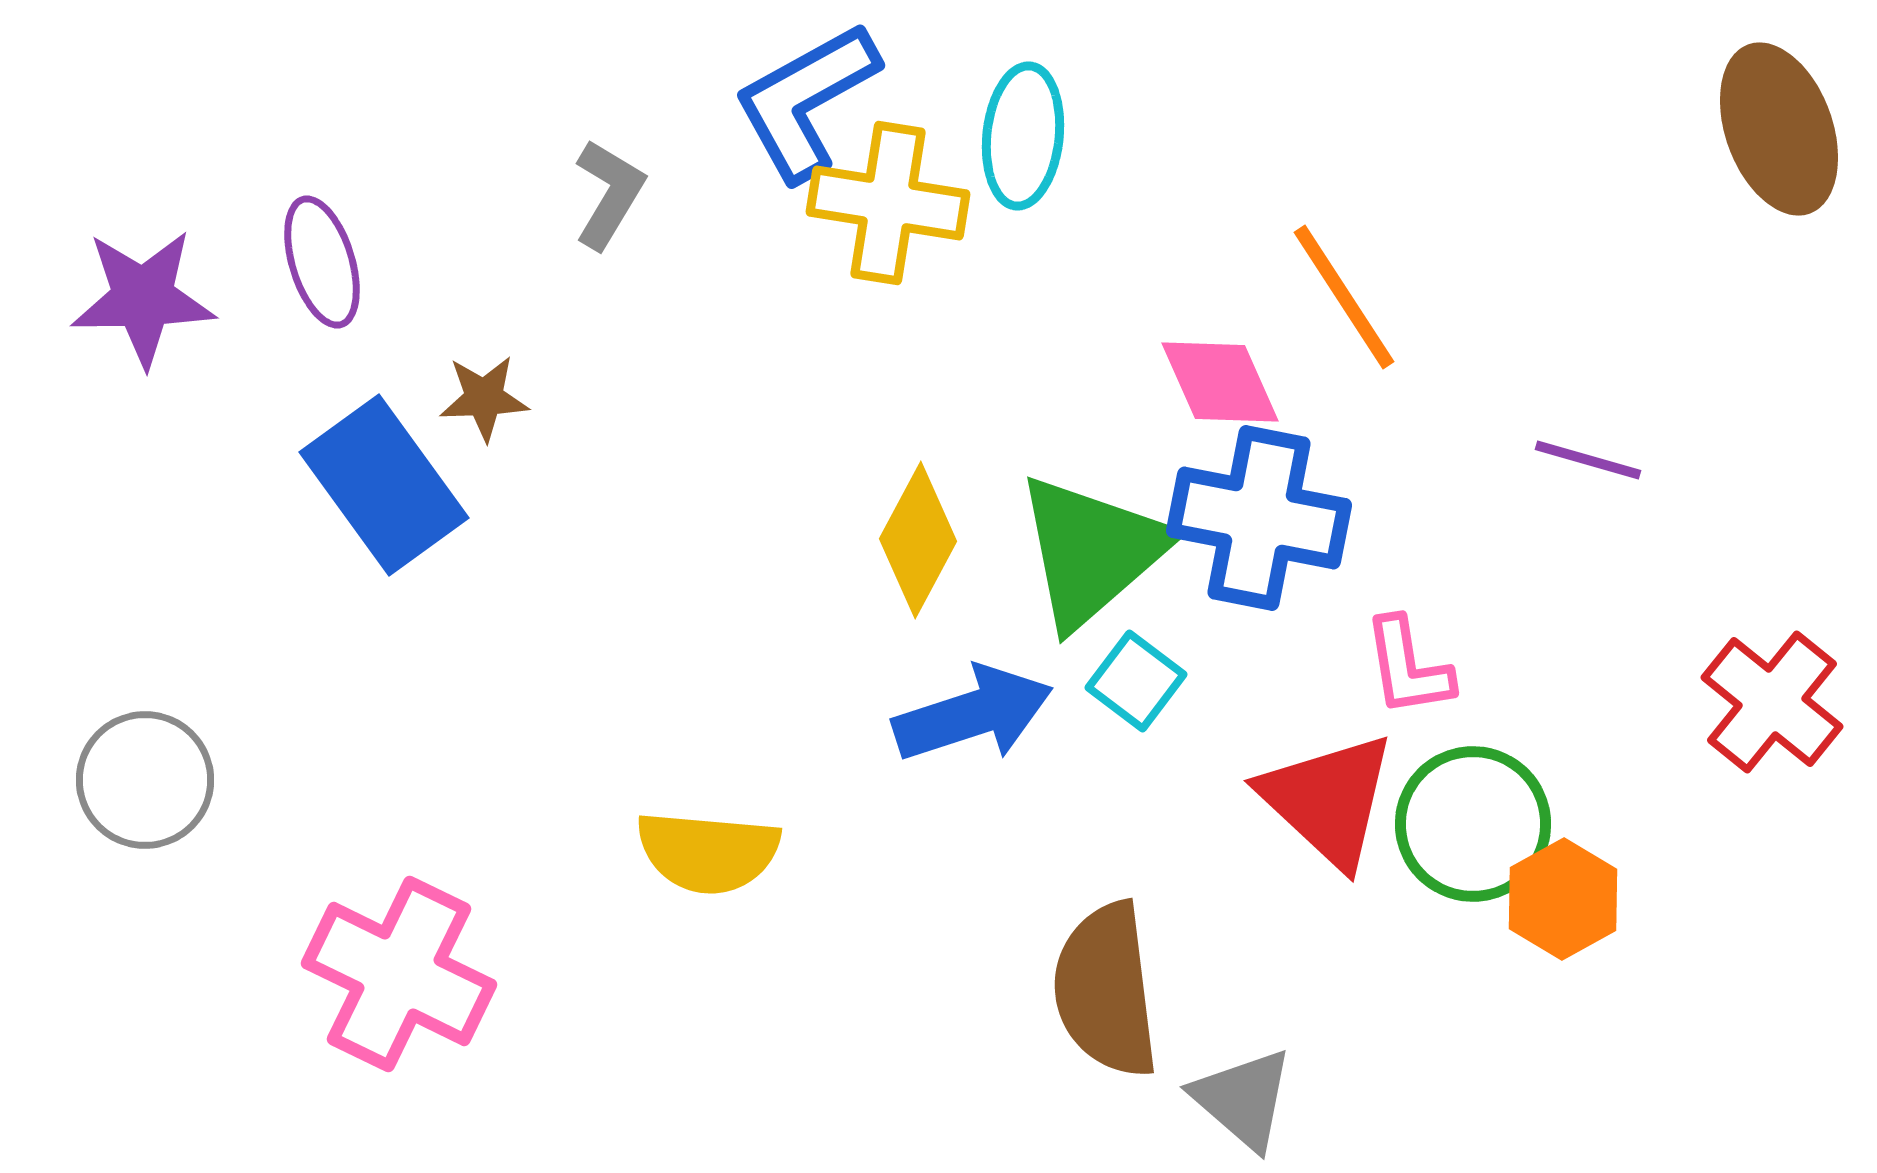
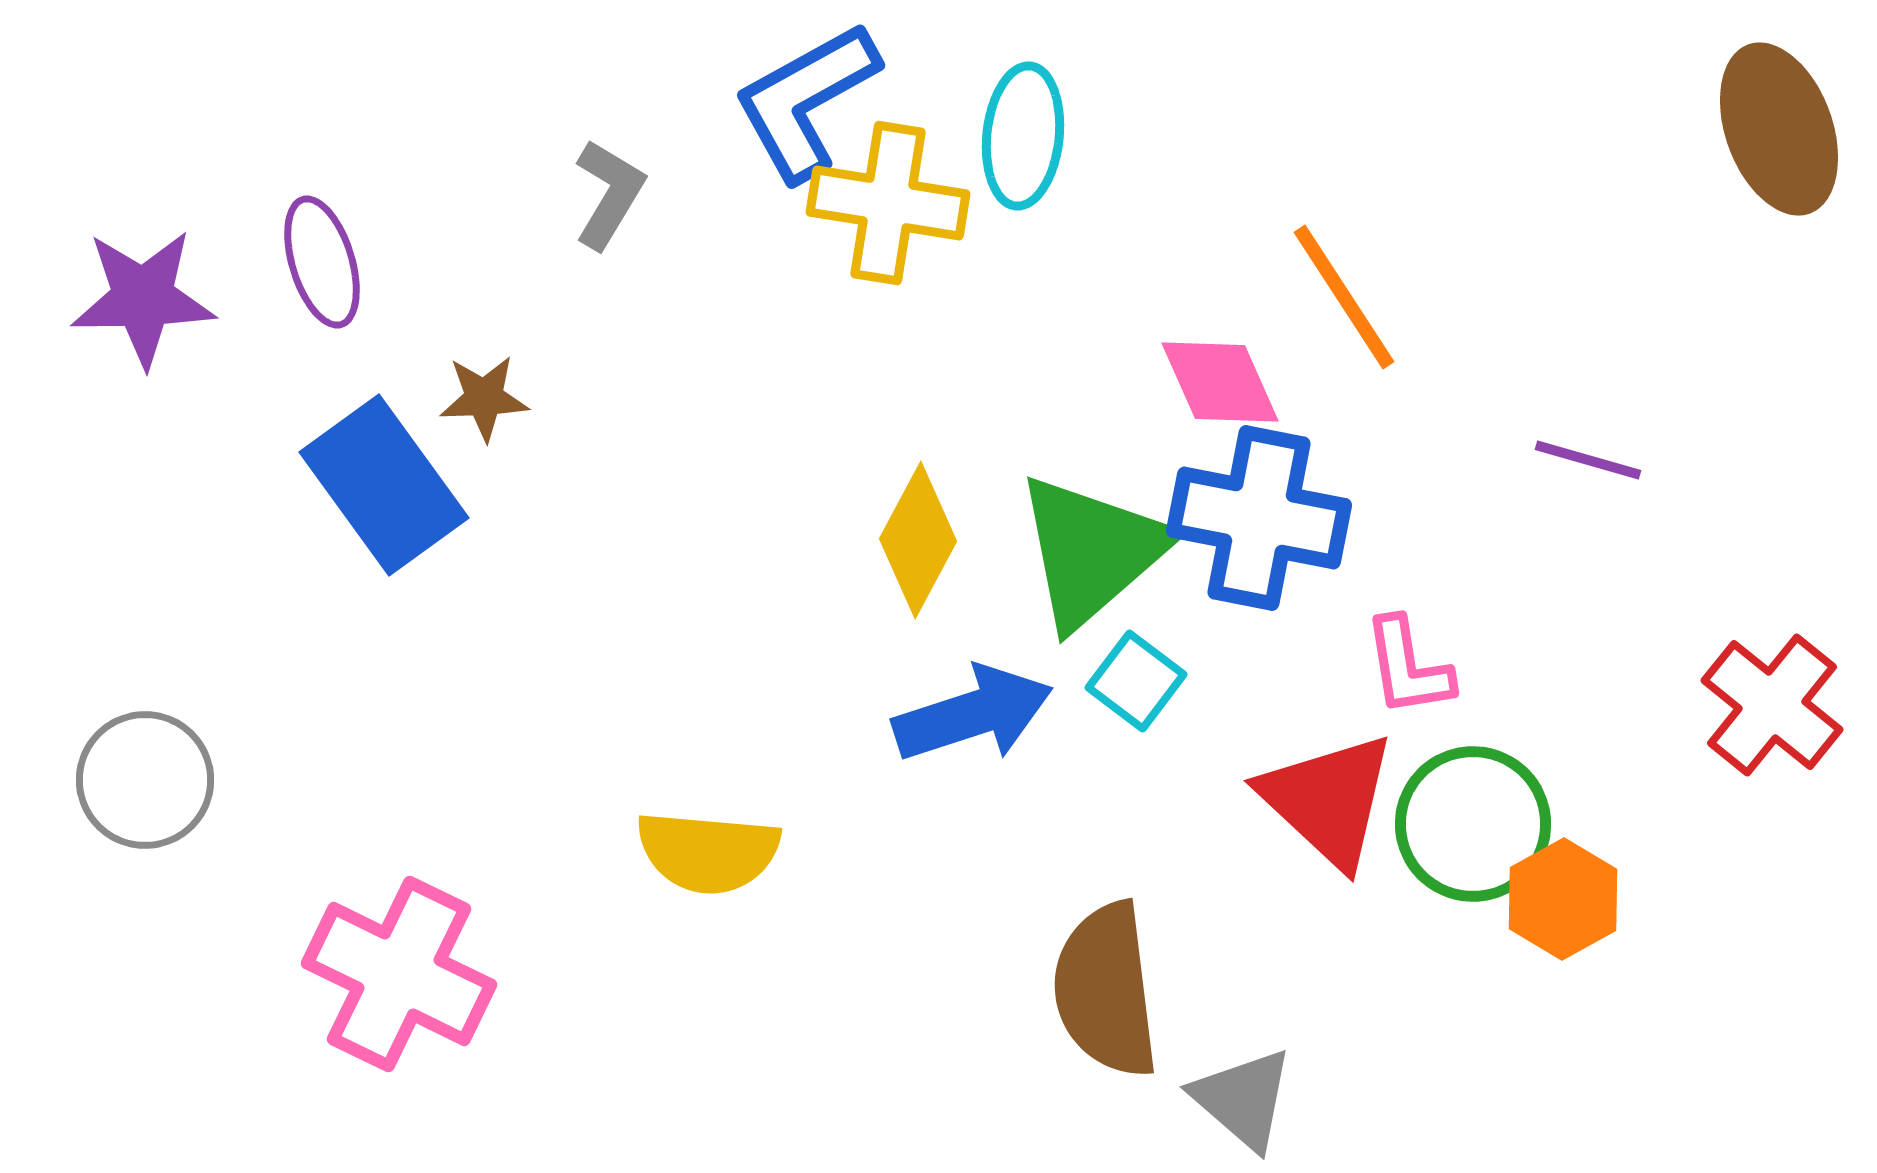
red cross: moved 3 px down
